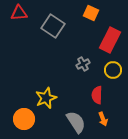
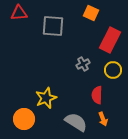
gray square: rotated 30 degrees counterclockwise
gray semicircle: rotated 25 degrees counterclockwise
